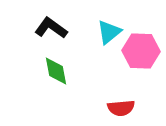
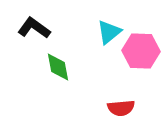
black L-shape: moved 17 px left
green diamond: moved 2 px right, 4 px up
